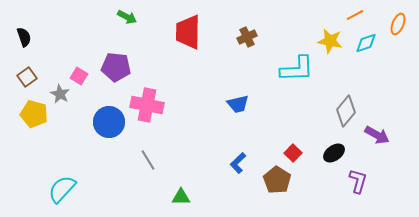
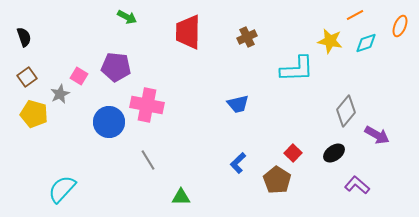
orange ellipse: moved 2 px right, 2 px down
gray star: rotated 18 degrees clockwise
purple L-shape: moved 1 px left, 4 px down; rotated 65 degrees counterclockwise
